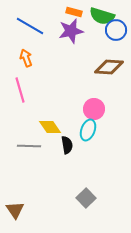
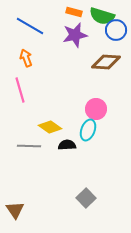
purple star: moved 4 px right, 4 px down
brown diamond: moved 3 px left, 5 px up
pink circle: moved 2 px right
yellow diamond: rotated 20 degrees counterclockwise
black semicircle: rotated 84 degrees counterclockwise
